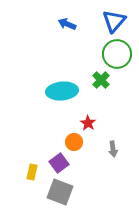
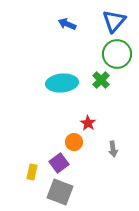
cyan ellipse: moved 8 px up
